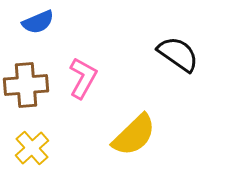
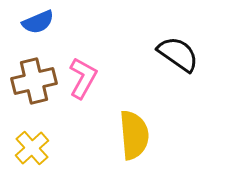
brown cross: moved 8 px right, 4 px up; rotated 9 degrees counterclockwise
yellow semicircle: rotated 51 degrees counterclockwise
